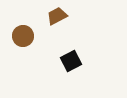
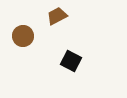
black square: rotated 35 degrees counterclockwise
